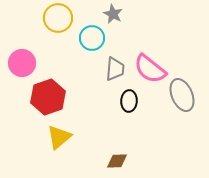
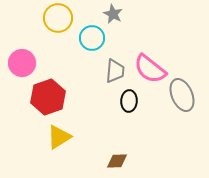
gray trapezoid: moved 2 px down
yellow triangle: rotated 8 degrees clockwise
